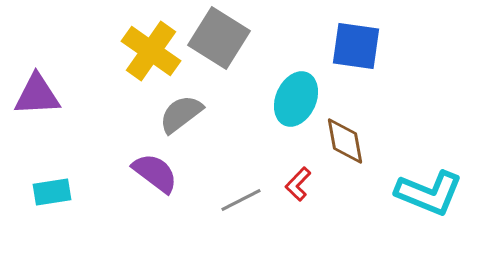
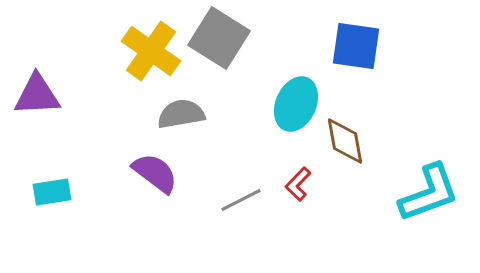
cyan ellipse: moved 5 px down
gray semicircle: rotated 27 degrees clockwise
cyan L-shape: rotated 42 degrees counterclockwise
